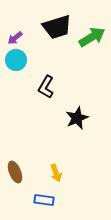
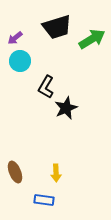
green arrow: moved 2 px down
cyan circle: moved 4 px right, 1 px down
black star: moved 11 px left, 10 px up
yellow arrow: rotated 18 degrees clockwise
